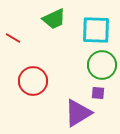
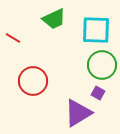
purple square: rotated 24 degrees clockwise
